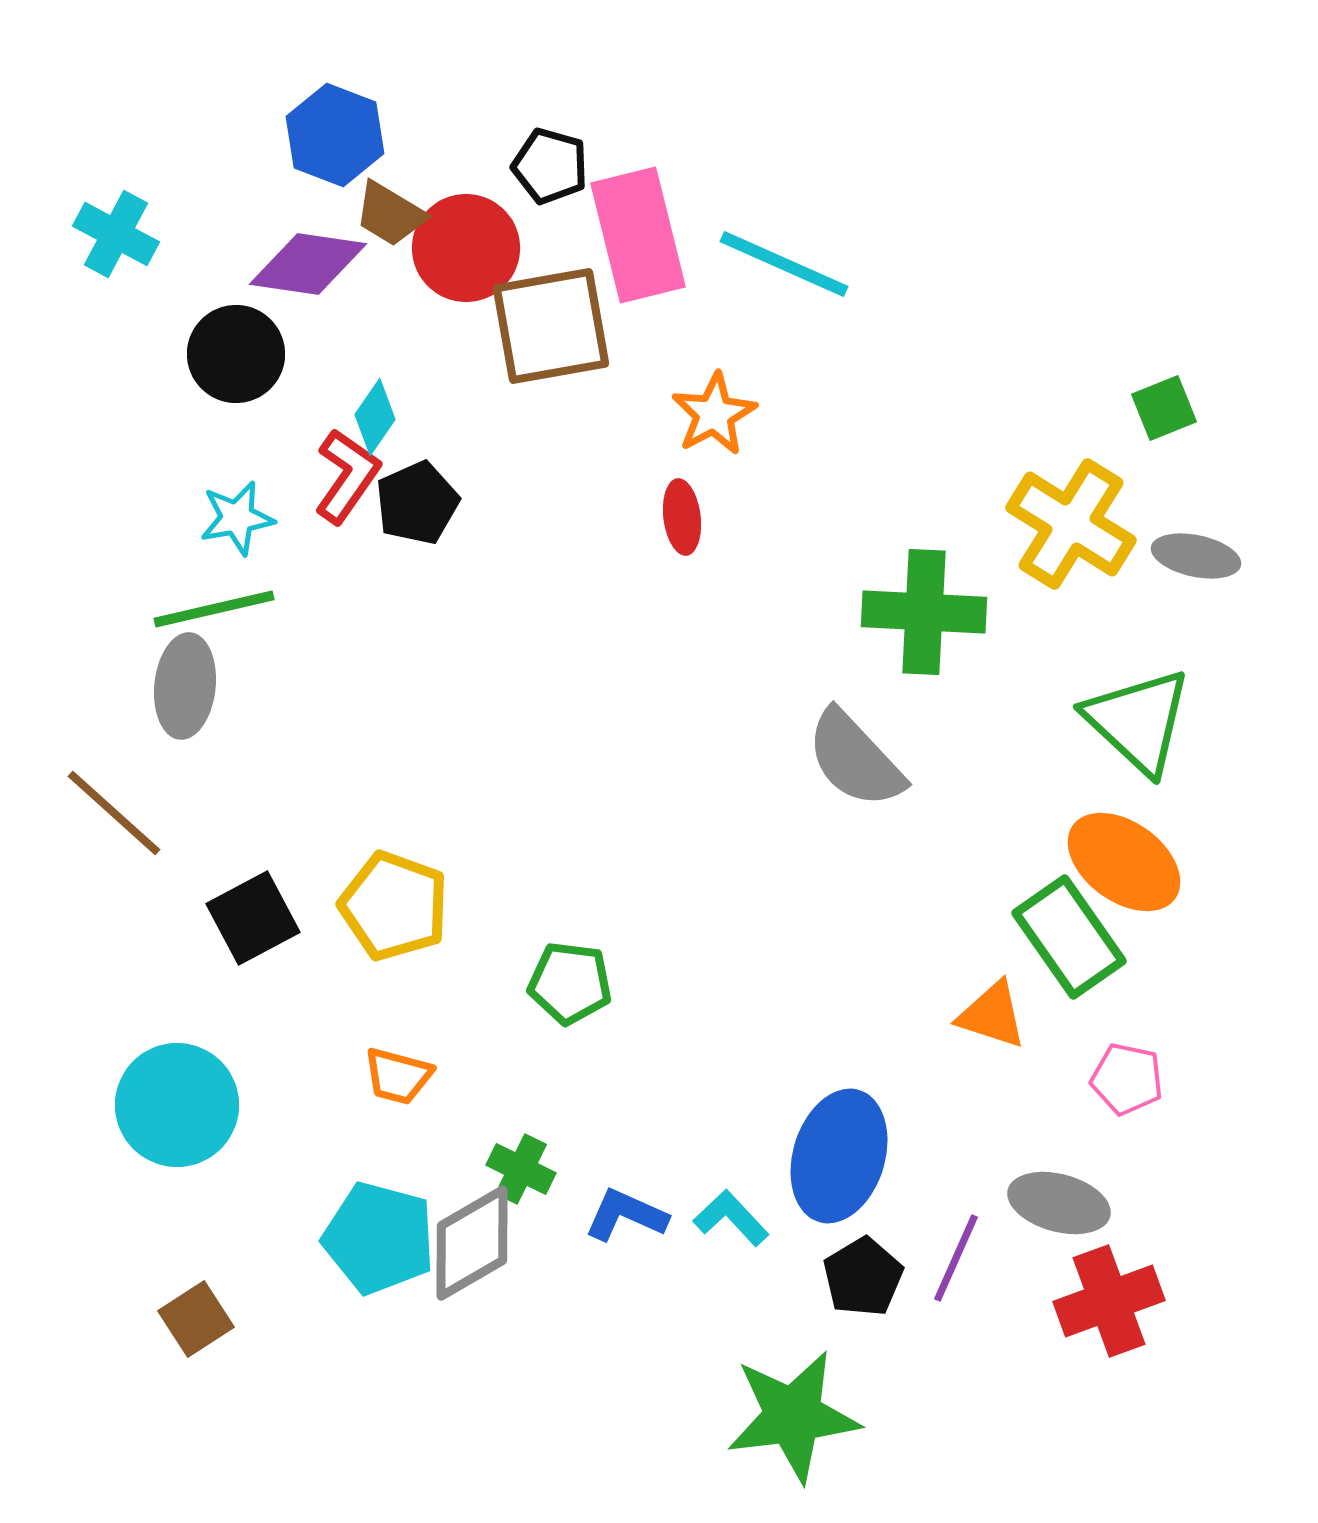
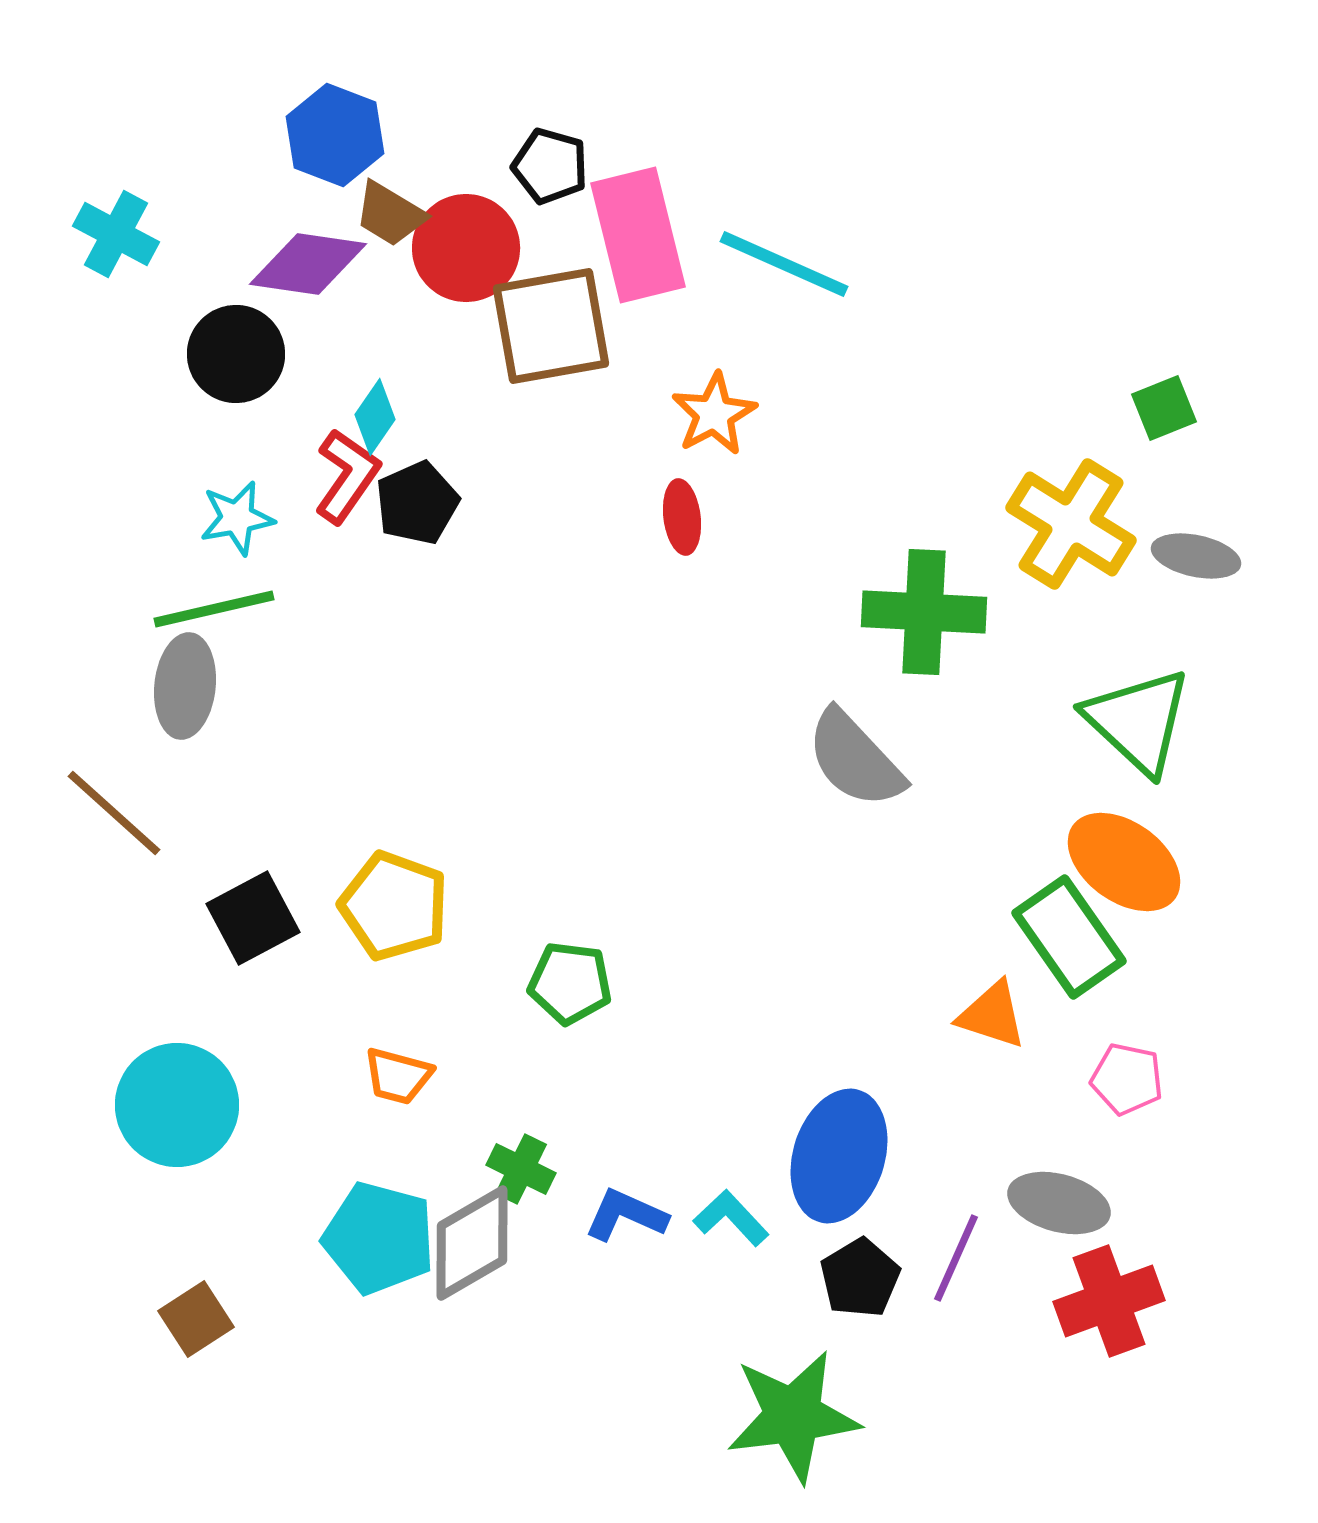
black pentagon at (863, 1277): moved 3 px left, 1 px down
